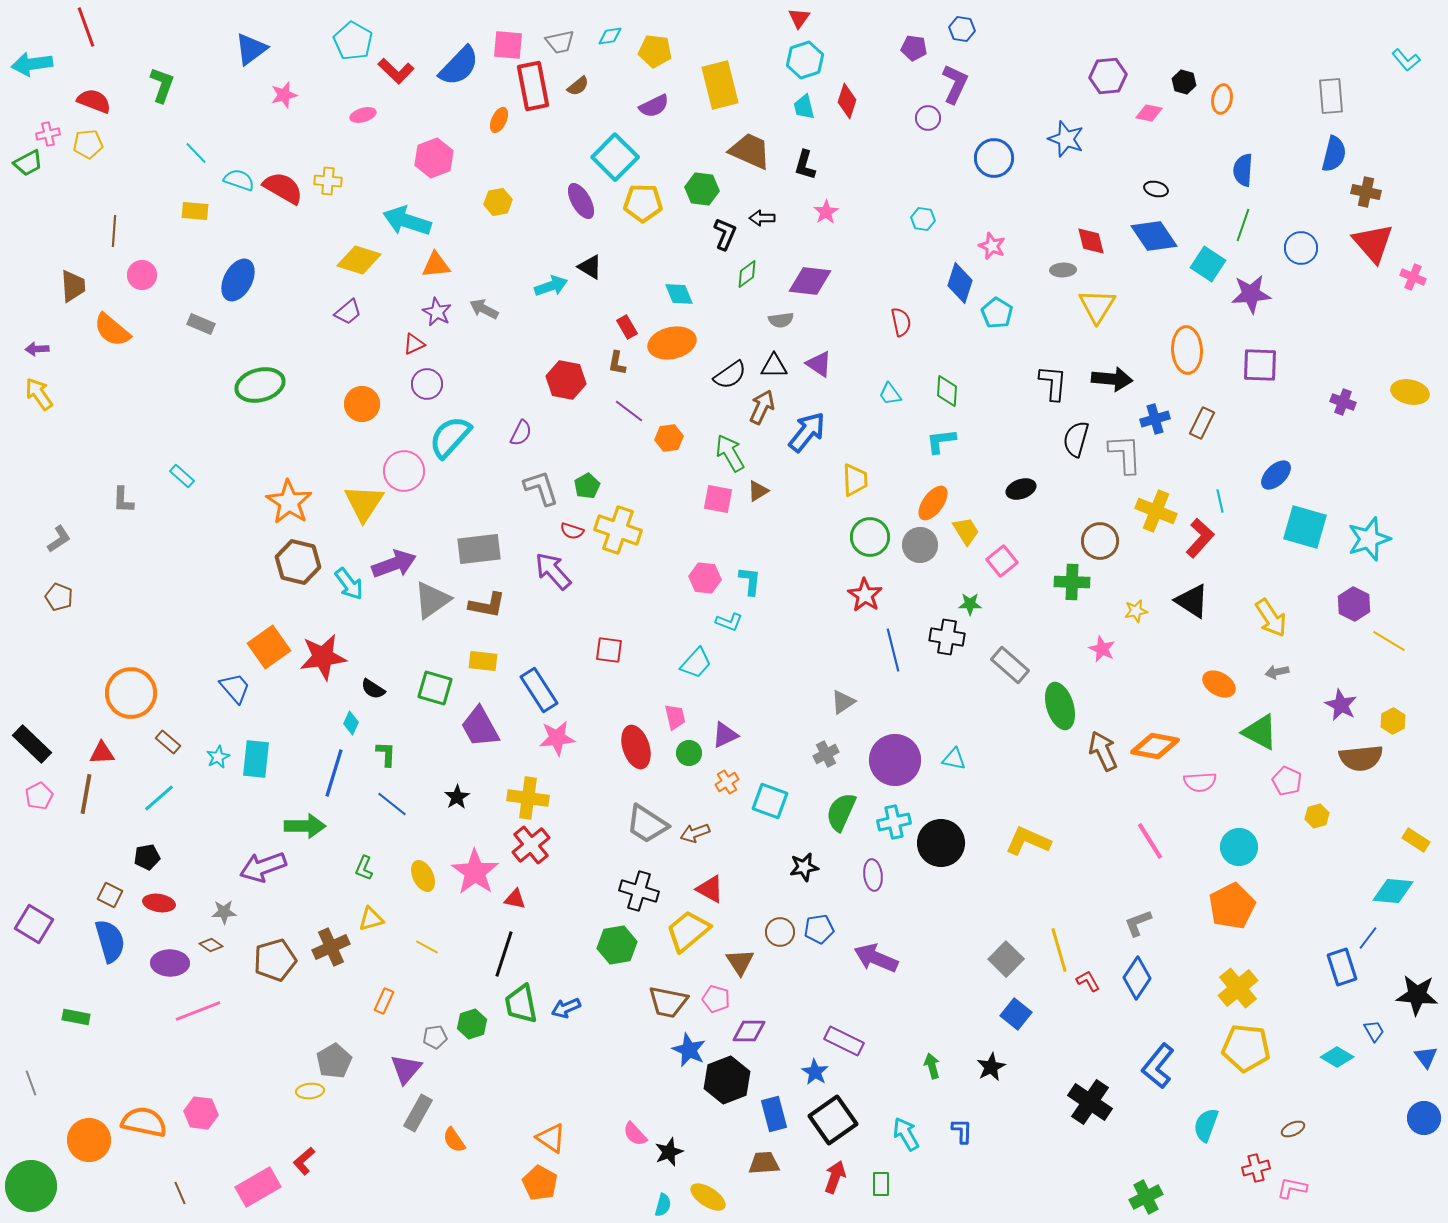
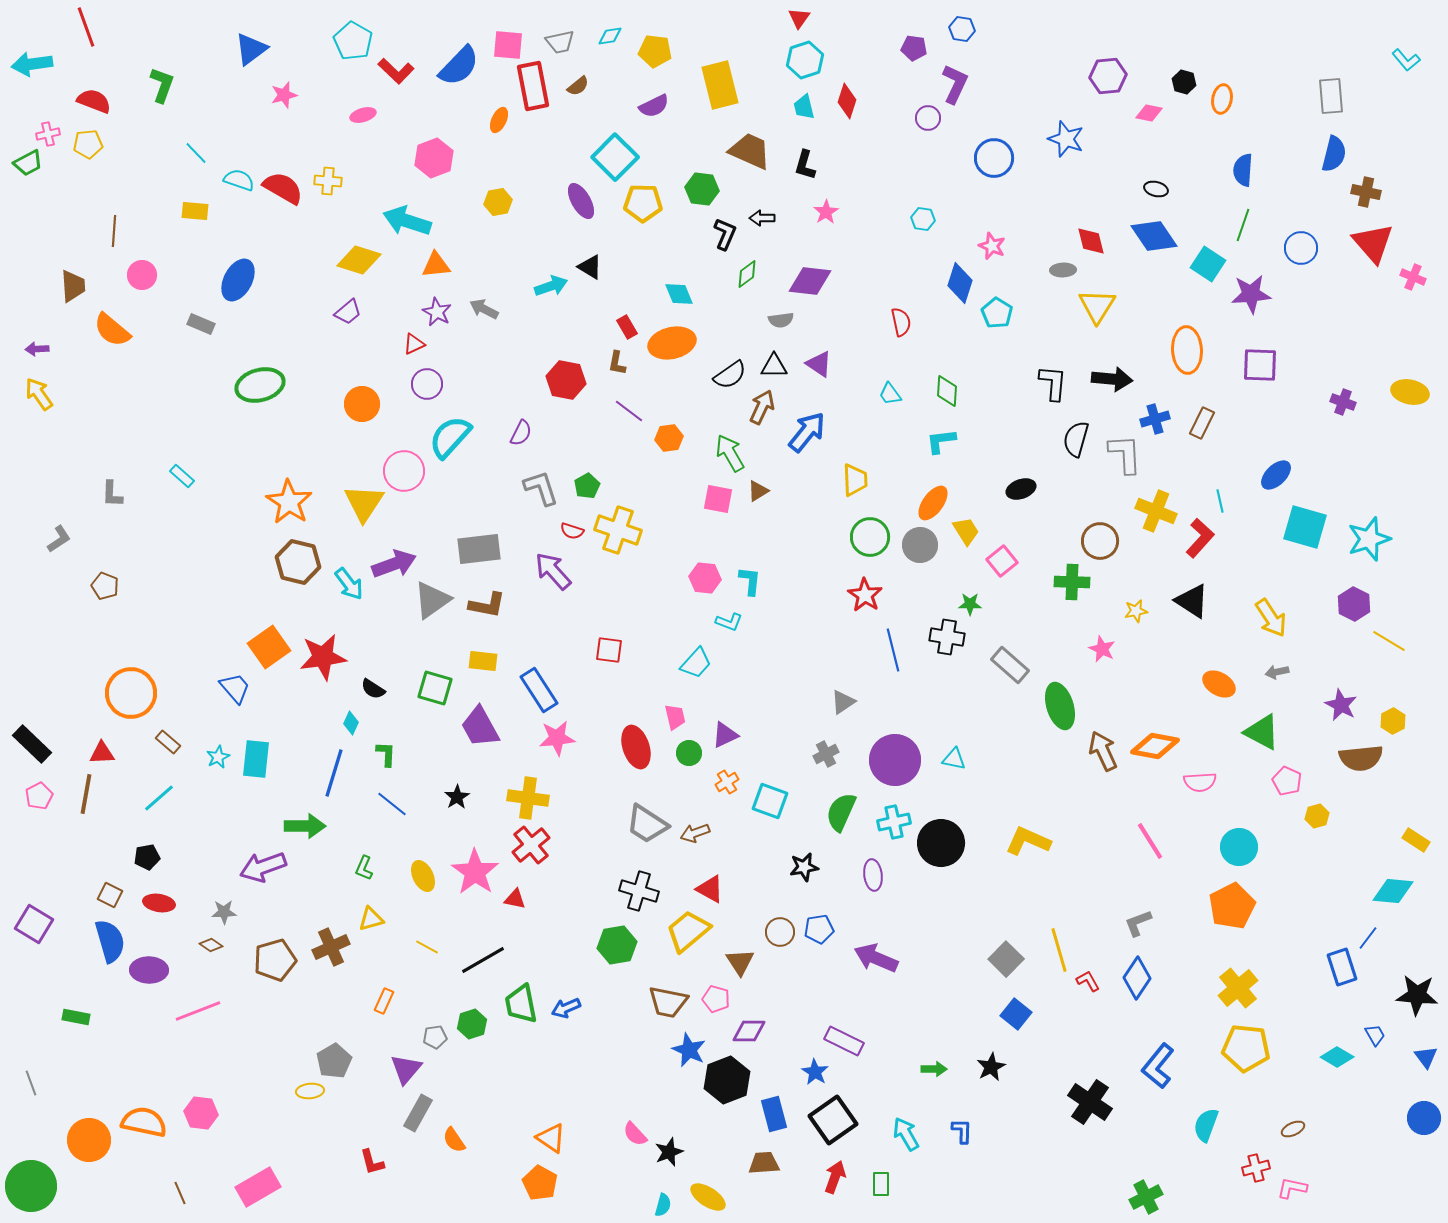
gray L-shape at (123, 500): moved 11 px left, 6 px up
brown pentagon at (59, 597): moved 46 px right, 11 px up
green triangle at (1260, 732): moved 2 px right
black line at (504, 954): moved 21 px left, 6 px down; rotated 42 degrees clockwise
purple ellipse at (170, 963): moved 21 px left, 7 px down
blue trapezoid at (1374, 1031): moved 1 px right, 4 px down
green arrow at (932, 1066): moved 2 px right, 3 px down; rotated 105 degrees clockwise
red L-shape at (304, 1161): moved 68 px right, 1 px down; rotated 64 degrees counterclockwise
